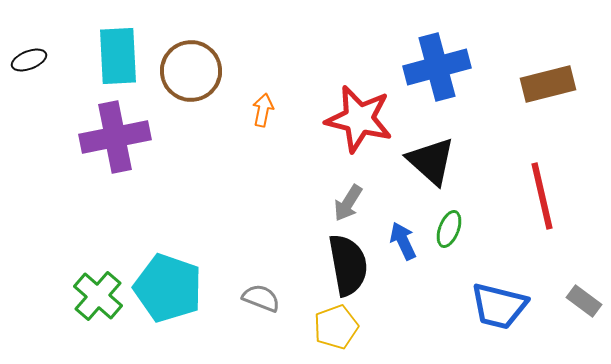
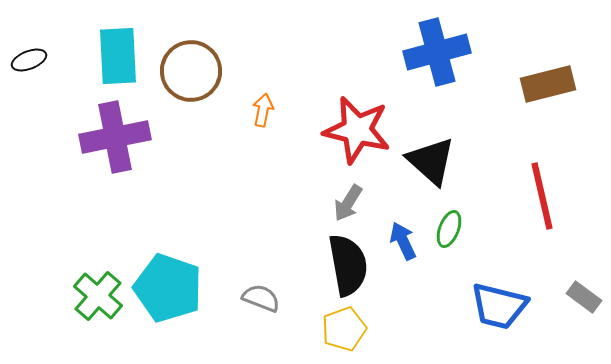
blue cross: moved 15 px up
red star: moved 2 px left, 11 px down
gray rectangle: moved 4 px up
yellow pentagon: moved 8 px right, 2 px down
